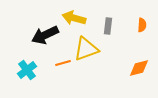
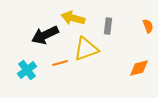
yellow arrow: moved 1 px left
orange semicircle: moved 6 px right, 1 px down; rotated 24 degrees counterclockwise
orange line: moved 3 px left
